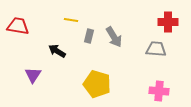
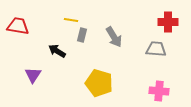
gray rectangle: moved 7 px left, 1 px up
yellow pentagon: moved 2 px right, 1 px up
